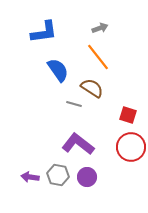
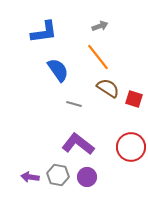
gray arrow: moved 2 px up
brown semicircle: moved 16 px right
red square: moved 6 px right, 16 px up
